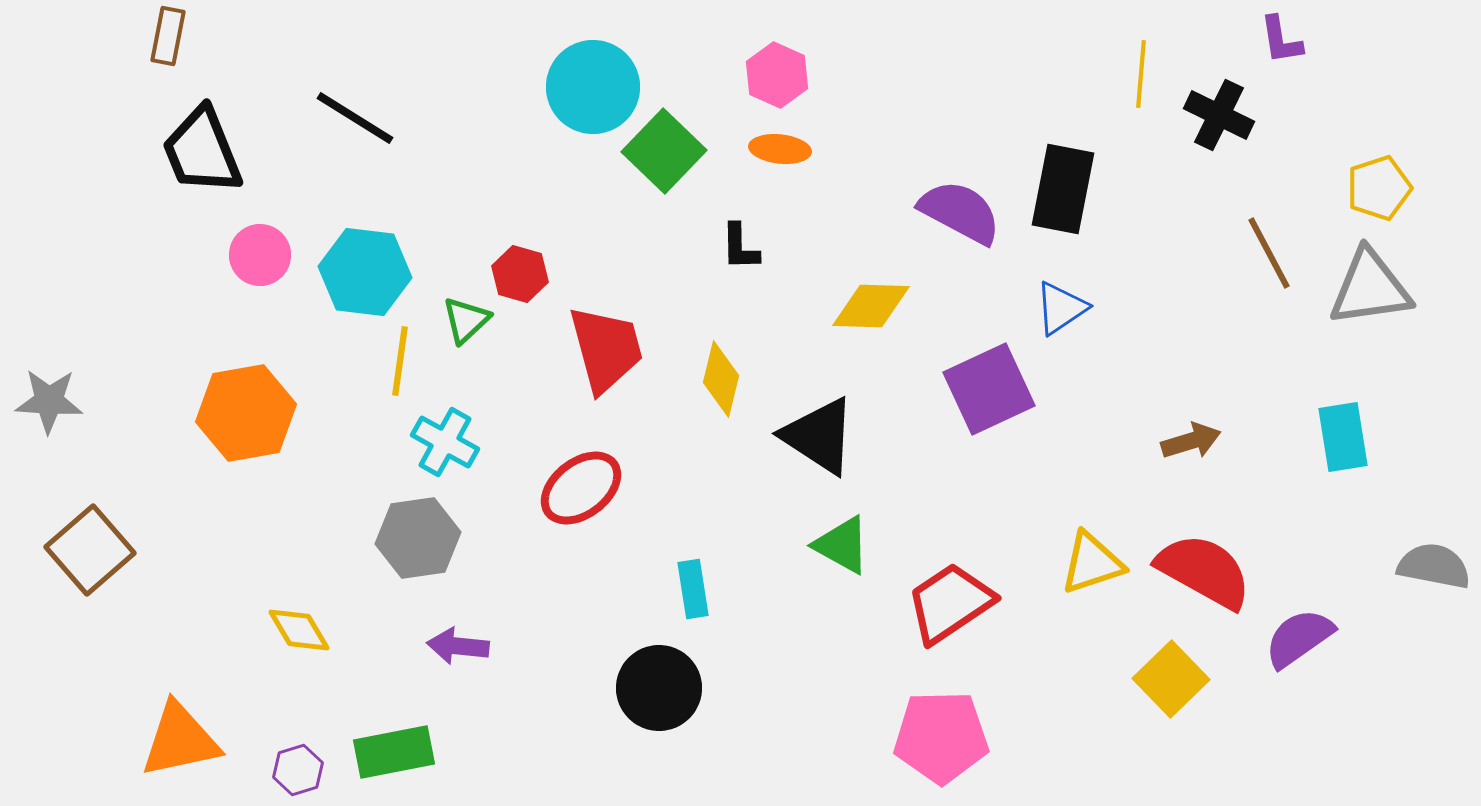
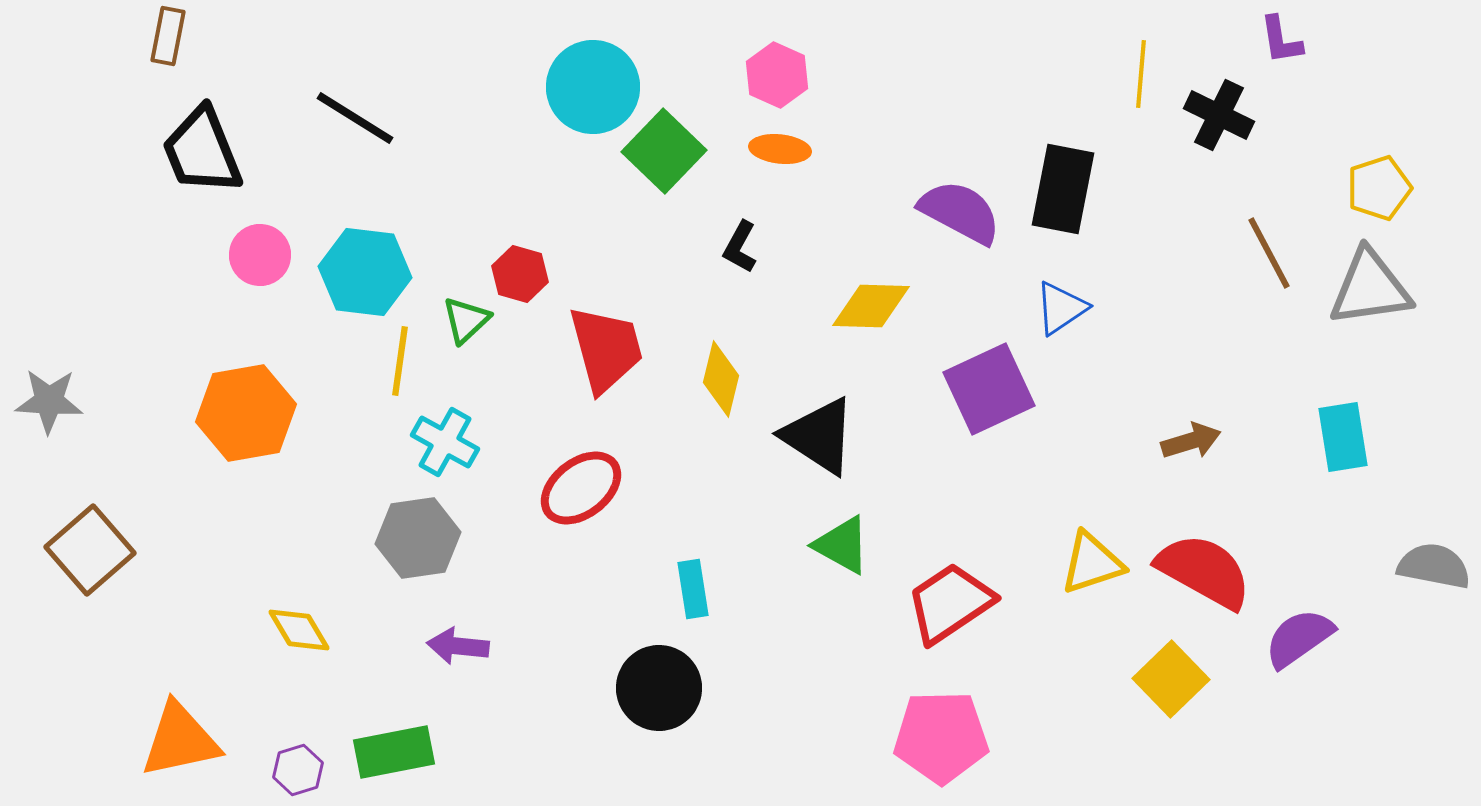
black L-shape at (740, 247): rotated 30 degrees clockwise
